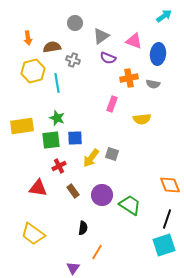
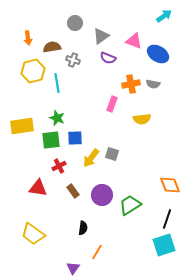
blue ellipse: rotated 65 degrees counterclockwise
orange cross: moved 2 px right, 6 px down
green trapezoid: rotated 65 degrees counterclockwise
